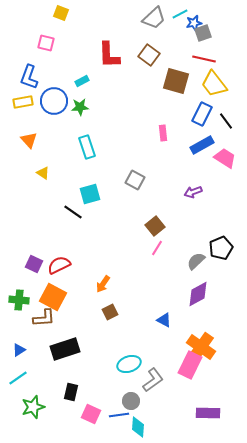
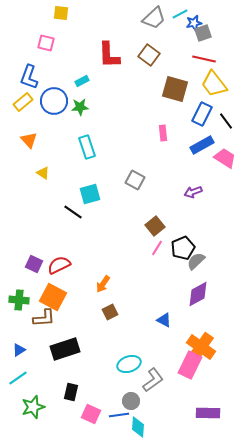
yellow square at (61, 13): rotated 14 degrees counterclockwise
brown square at (176, 81): moved 1 px left, 8 px down
yellow rectangle at (23, 102): rotated 30 degrees counterclockwise
black pentagon at (221, 248): moved 38 px left
